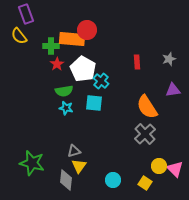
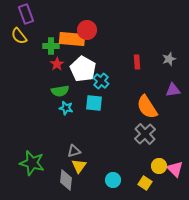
green semicircle: moved 4 px left
